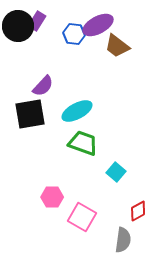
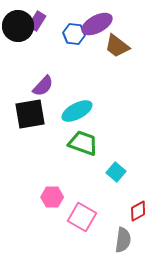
purple ellipse: moved 1 px left, 1 px up
